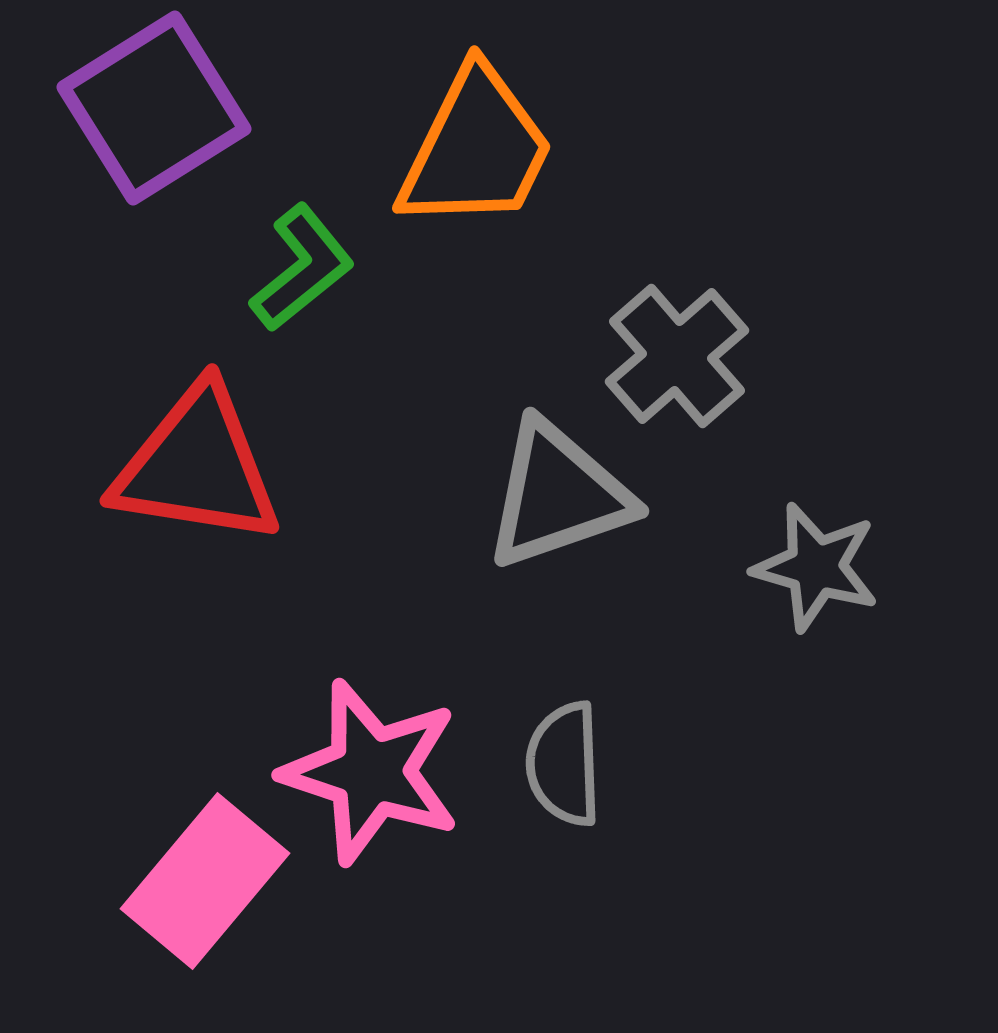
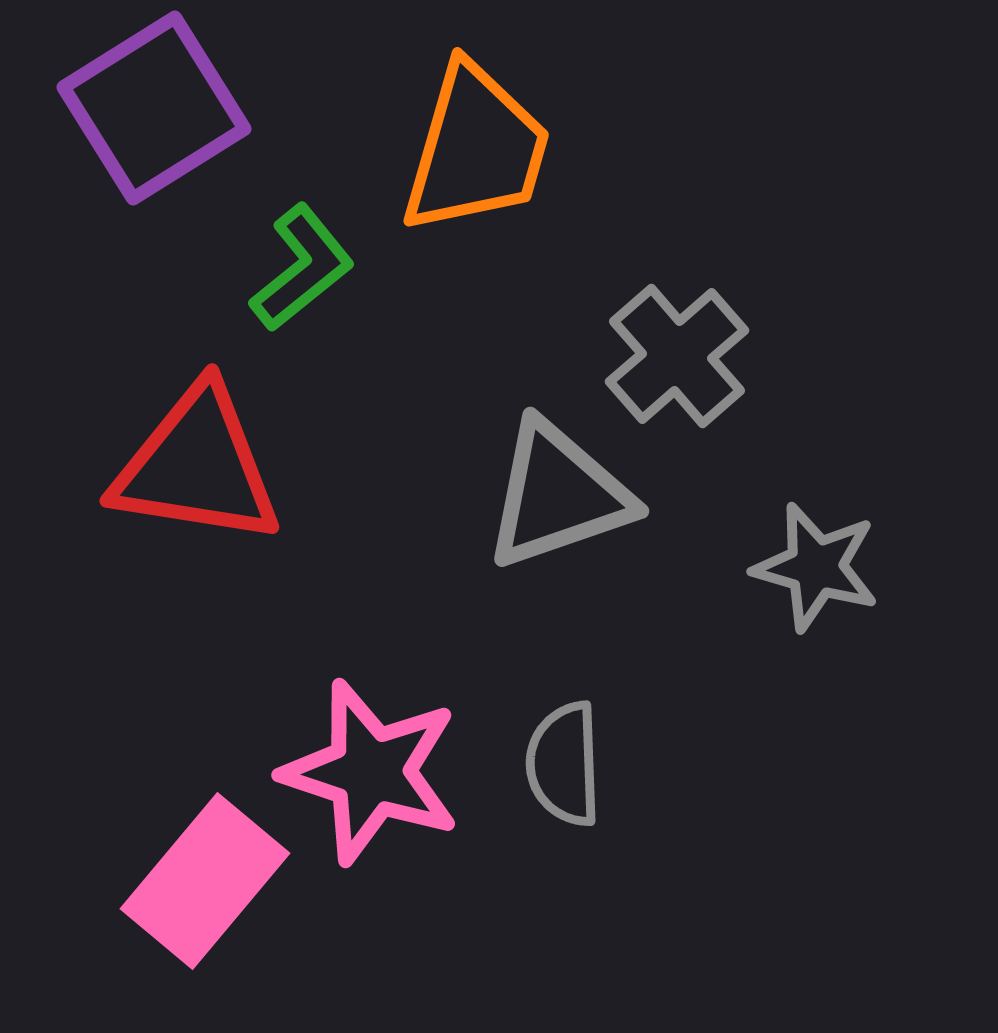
orange trapezoid: rotated 10 degrees counterclockwise
